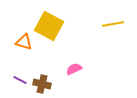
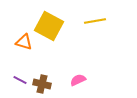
yellow line: moved 18 px left, 3 px up
pink semicircle: moved 4 px right, 11 px down
